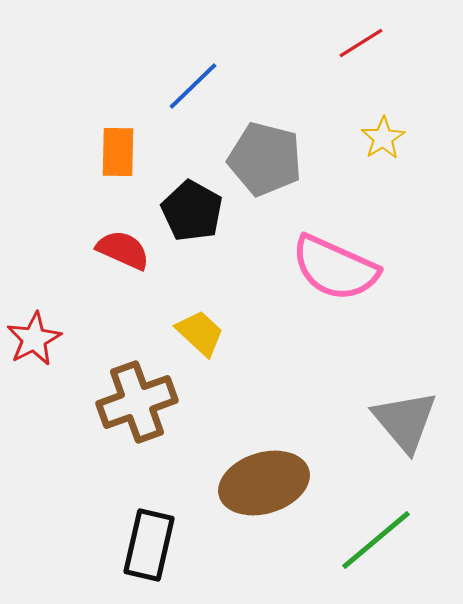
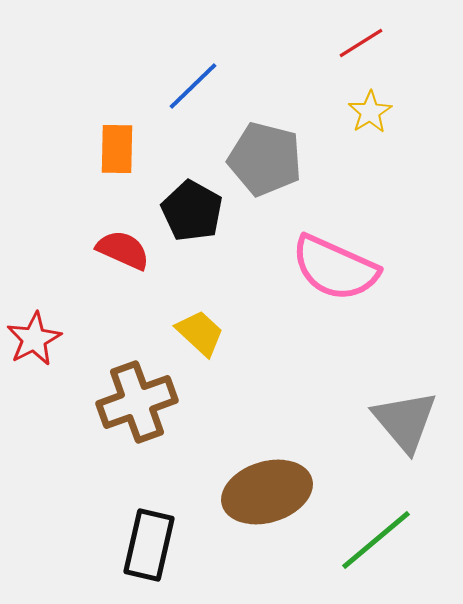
yellow star: moved 13 px left, 26 px up
orange rectangle: moved 1 px left, 3 px up
brown ellipse: moved 3 px right, 9 px down
